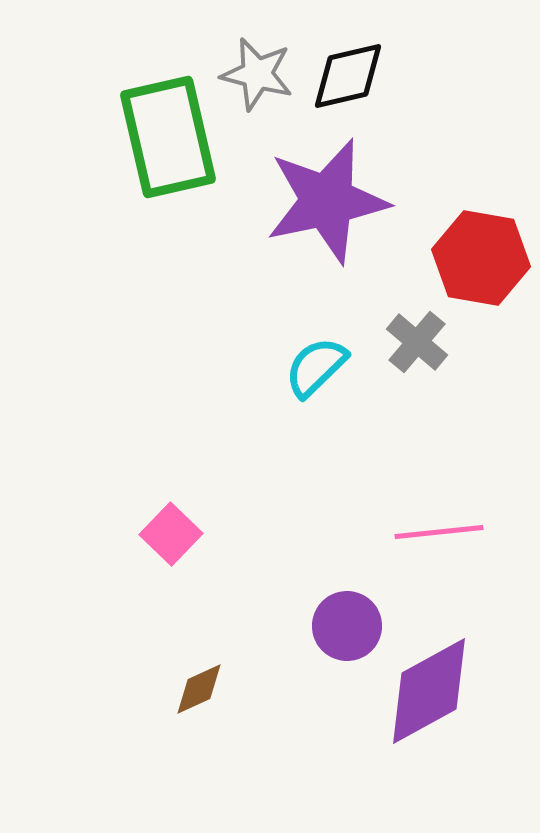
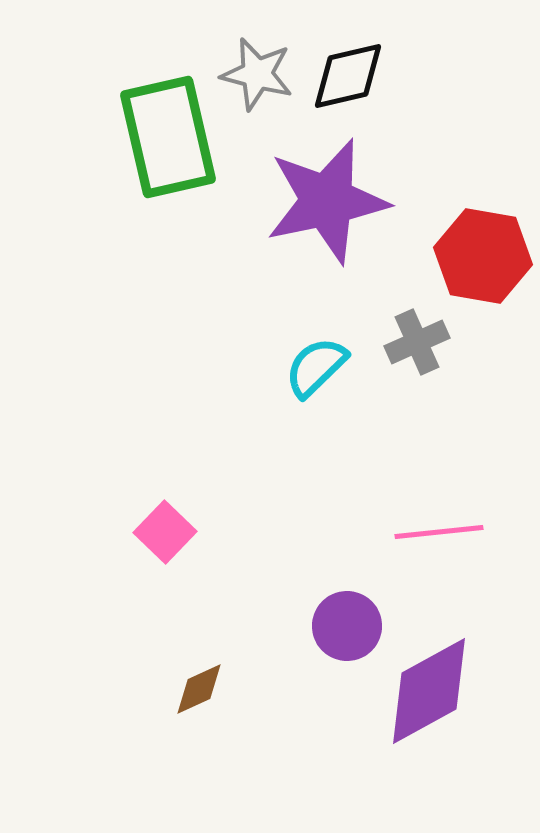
red hexagon: moved 2 px right, 2 px up
gray cross: rotated 26 degrees clockwise
pink square: moved 6 px left, 2 px up
